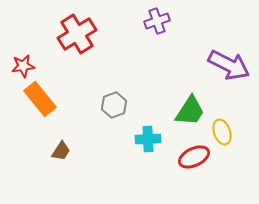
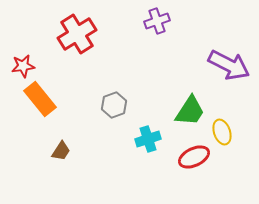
cyan cross: rotated 15 degrees counterclockwise
